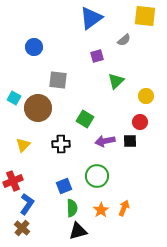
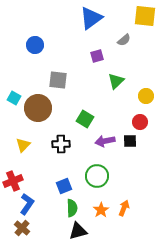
blue circle: moved 1 px right, 2 px up
